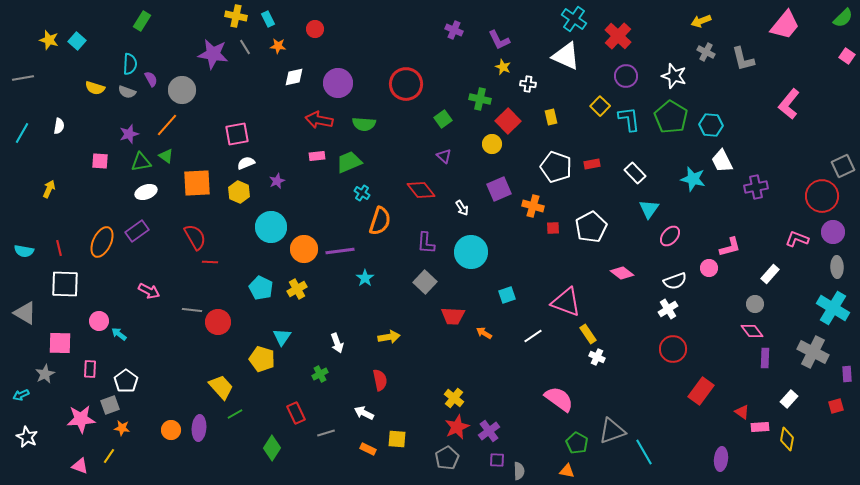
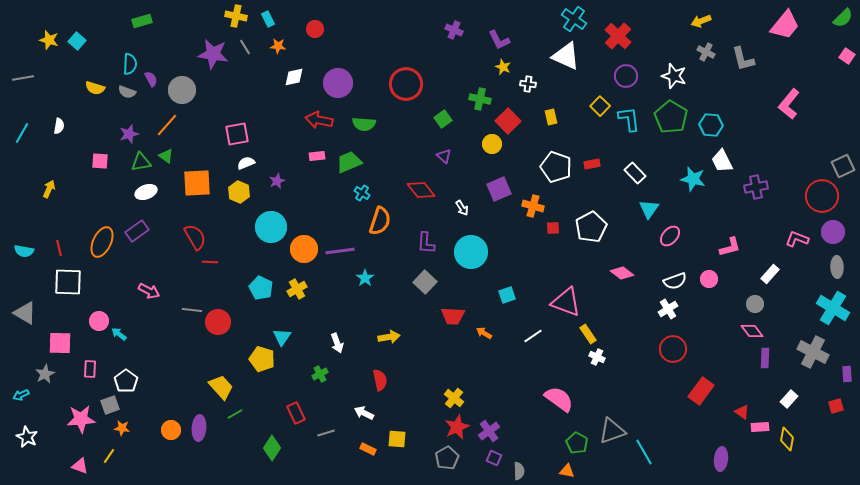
green rectangle at (142, 21): rotated 42 degrees clockwise
pink circle at (709, 268): moved 11 px down
white square at (65, 284): moved 3 px right, 2 px up
purple square at (497, 460): moved 3 px left, 2 px up; rotated 21 degrees clockwise
